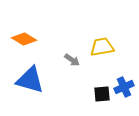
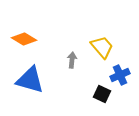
yellow trapezoid: rotated 60 degrees clockwise
gray arrow: rotated 119 degrees counterclockwise
blue cross: moved 4 px left, 12 px up
black square: rotated 30 degrees clockwise
